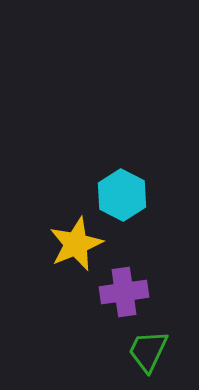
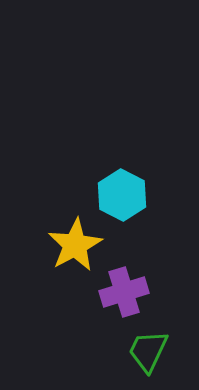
yellow star: moved 1 px left, 1 px down; rotated 6 degrees counterclockwise
purple cross: rotated 9 degrees counterclockwise
